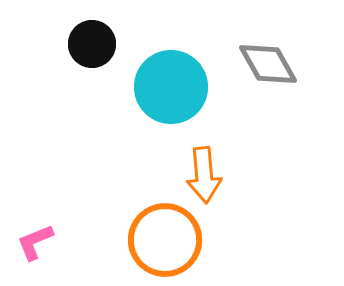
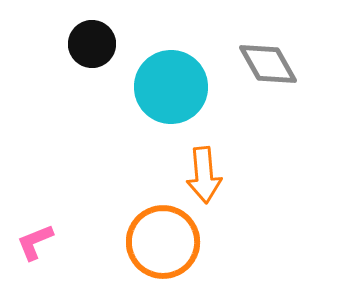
orange circle: moved 2 px left, 2 px down
